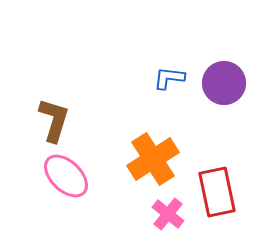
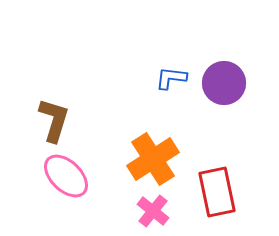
blue L-shape: moved 2 px right
pink cross: moved 15 px left, 3 px up
